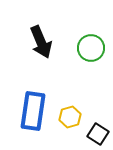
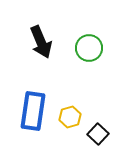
green circle: moved 2 px left
black square: rotated 10 degrees clockwise
